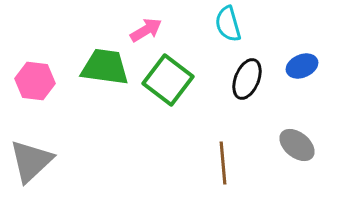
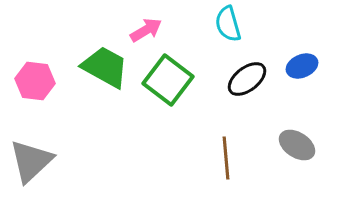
green trapezoid: rotated 21 degrees clockwise
black ellipse: rotated 30 degrees clockwise
gray ellipse: rotated 6 degrees counterclockwise
brown line: moved 3 px right, 5 px up
